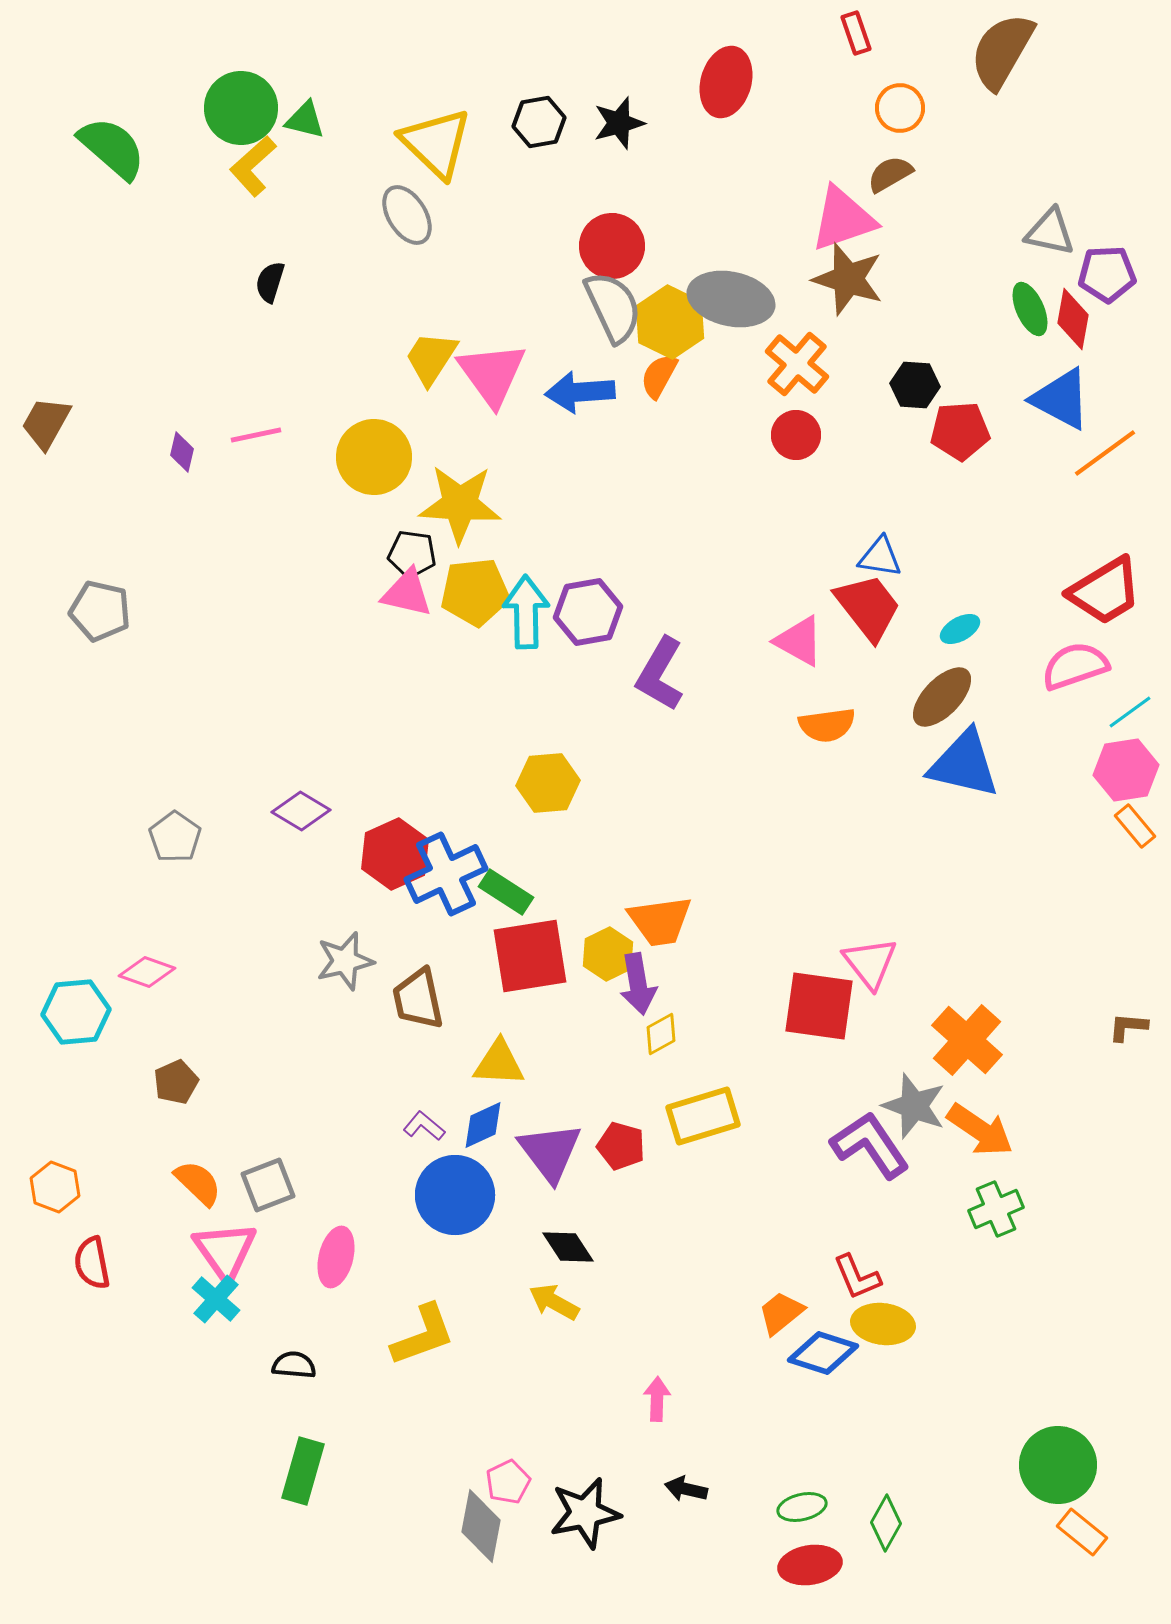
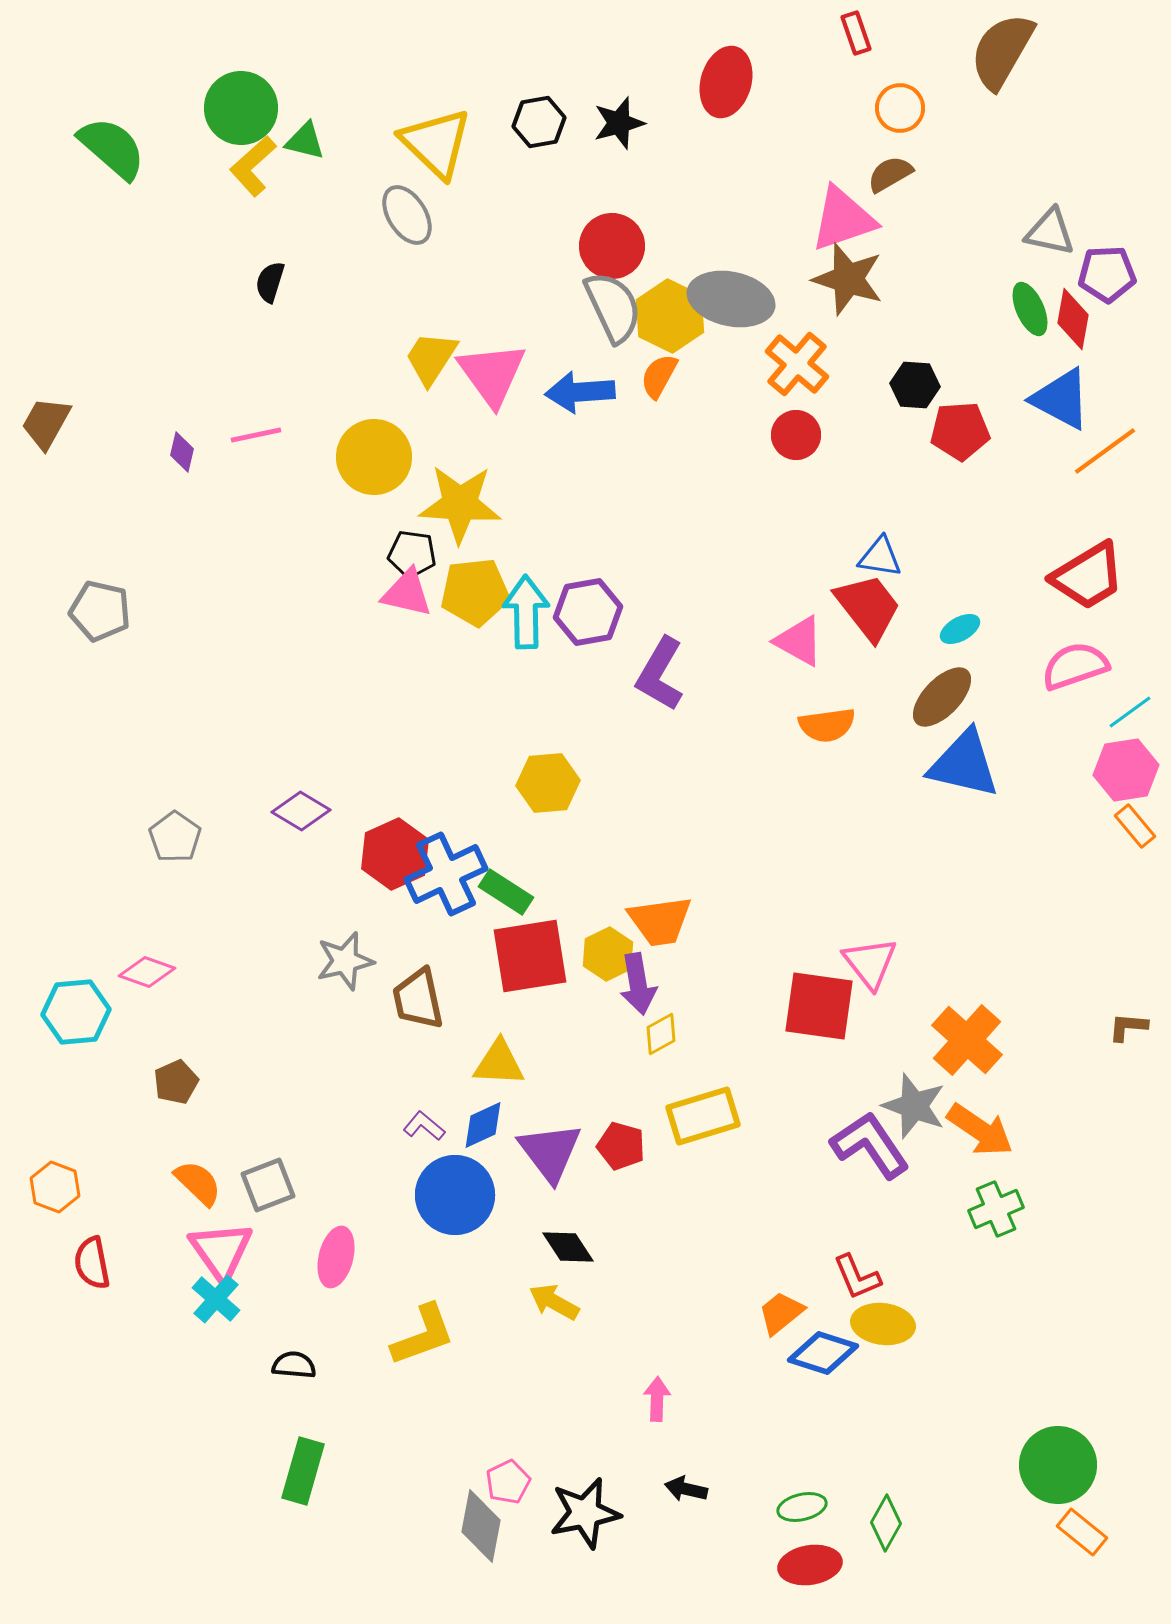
green triangle at (305, 120): moved 21 px down
yellow hexagon at (670, 322): moved 6 px up
orange line at (1105, 453): moved 2 px up
red trapezoid at (1105, 591): moved 17 px left, 15 px up
pink triangle at (225, 1251): moved 4 px left
